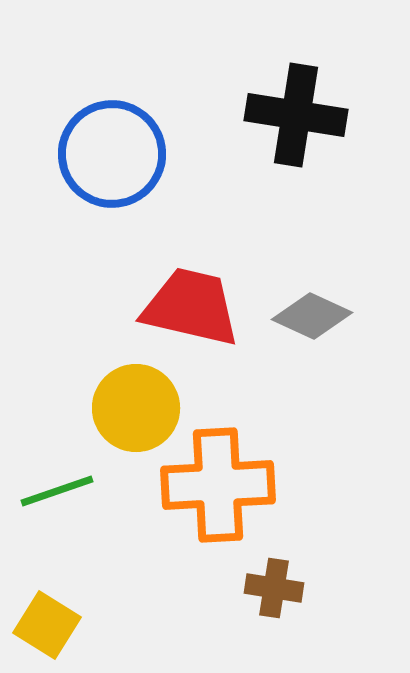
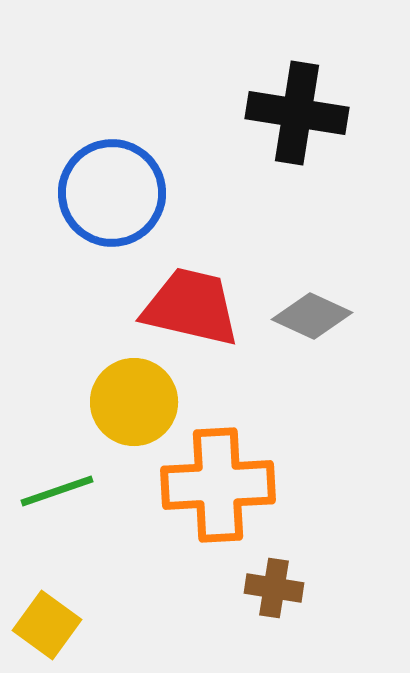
black cross: moved 1 px right, 2 px up
blue circle: moved 39 px down
yellow circle: moved 2 px left, 6 px up
yellow square: rotated 4 degrees clockwise
